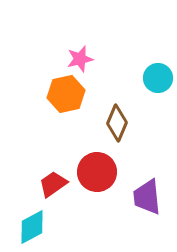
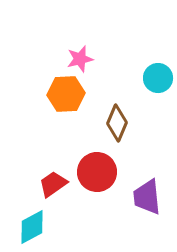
orange hexagon: rotated 9 degrees clockwise
